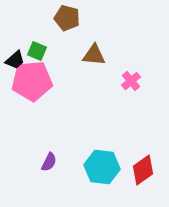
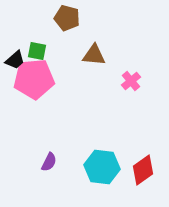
green square: rotated 12 degrees counterclockwise
pink pentagon: moved 2 px right, 2 px up
